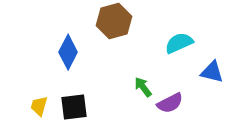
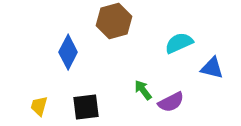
blue triangle: moved 4 px up
green arrow: moved 3 px down
purple semicircle: moved 1 px right, 1 px up
black square: moved 12 px right
